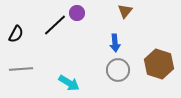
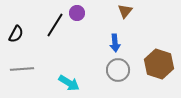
black line: rotated 15 degrees counterclockwise
gray line: moved 1 px right
